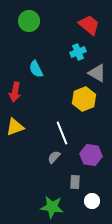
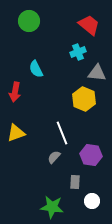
gray triangle: rotated 24 degrees counterclockwise
yellow hexagon: rotated 15 degrees counterclockwise
yellow triangle: moved 1 px right, 6 px down
